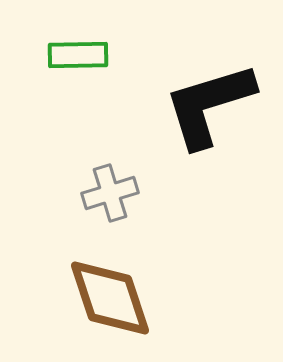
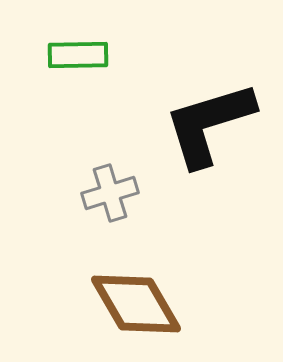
black L-shape: moved 19 px down
brown diamond: moved 26 px right, 6 px down; rotated 12 degrees counterclockwise
